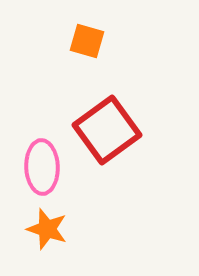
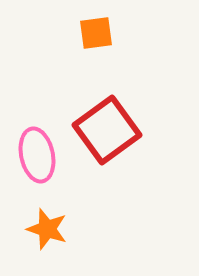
orange square: moved 9 px right, 8 px up; rotated 24 degrees counterclockwise
pink ellipse: moved 5 px left, 12 px up; rotated 10 degrees counterclockwise
